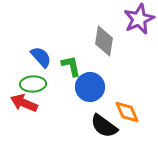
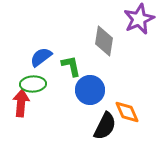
blue semicircle: rotated 85 degrees counterclockwise
blue circle: moved 3 px down
red arrow: moved 3 px left; rotated 72 degrees clockwise
black semicircle: moved 1 px right; rotated 100 degrees counterclockwise
